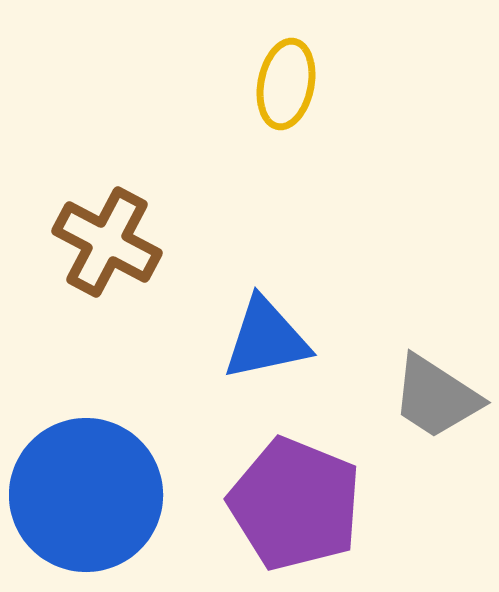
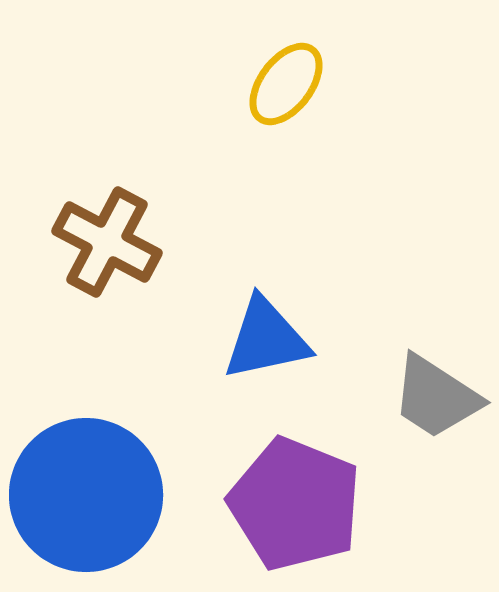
yellow ellipse: rotated 26 degrees clockwise
